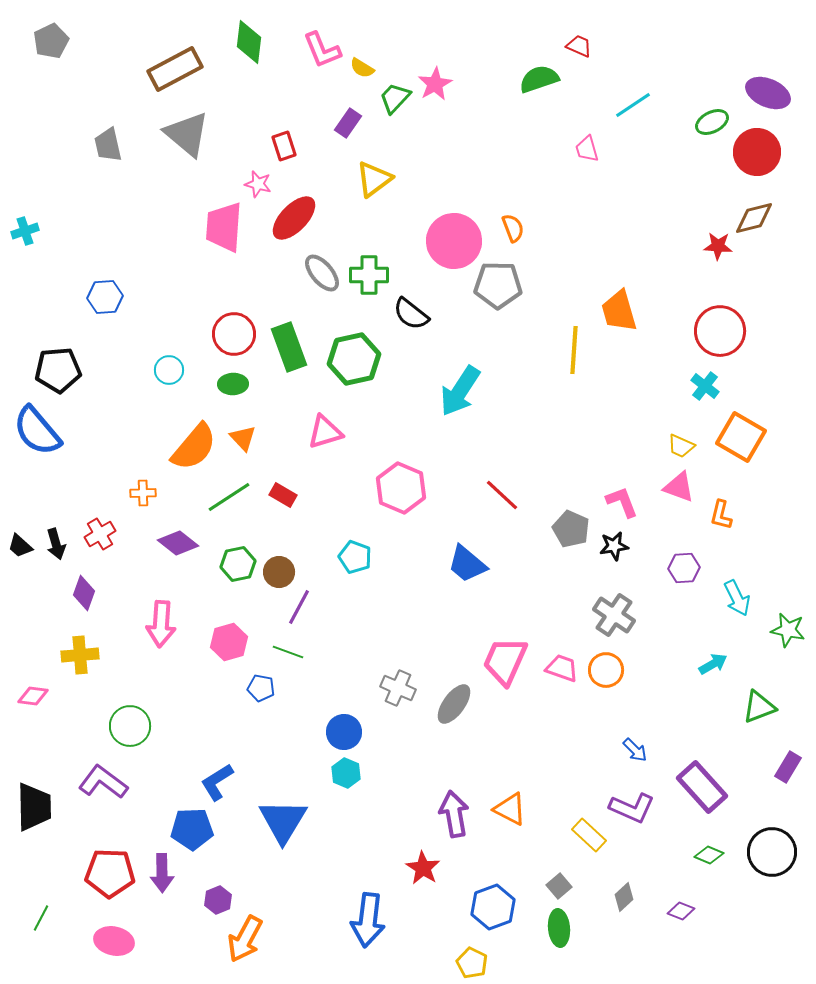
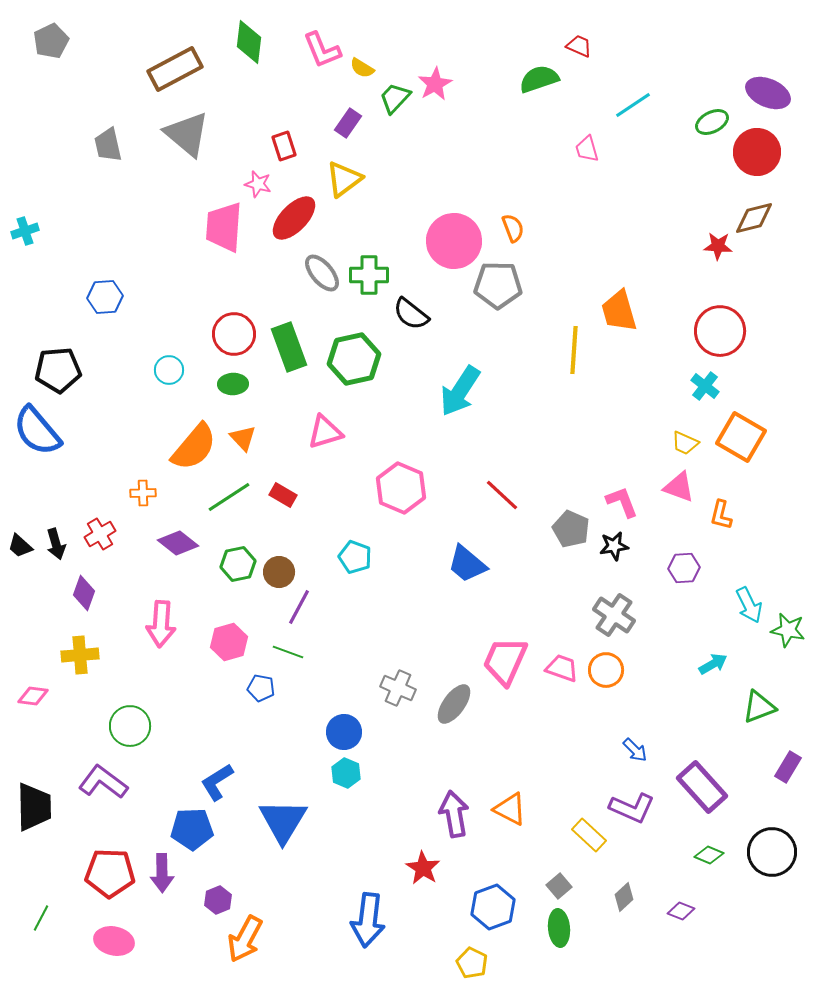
yellow triangle at (374, 179): moved 30 px left
yellow trapezoid at (681, 446): moved 4 px right, 3 px up
cyan arrow at (737, 598): moved 12 px right, 7 px down
